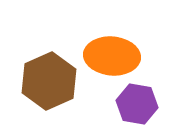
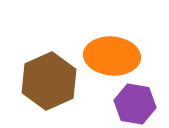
purple hexagon: moved 2 px left
